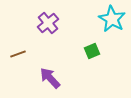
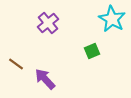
brown line: moved 2 px left, 10 px down; rotated 56 degrees clockwise
purple arrow: moved 5 px left, 1 px down
